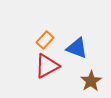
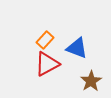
red triangle: moved 2 px up
